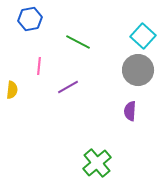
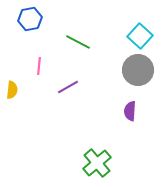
cyan square: moved 3 px left
